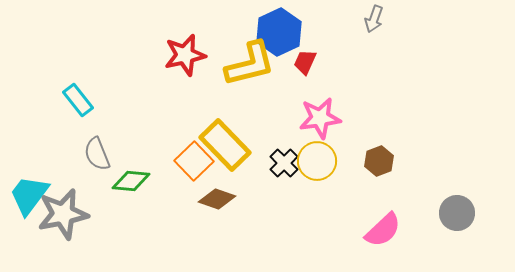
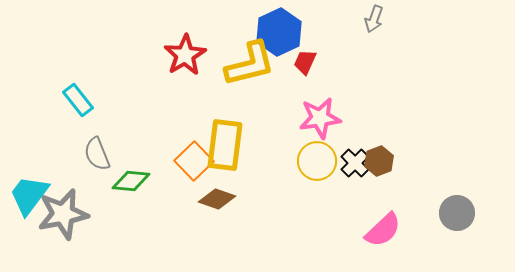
red star: rotated 18 degrees counterclockwise
yellow rectangle: rotated 51 degrees clockwise
black cross: moved 71 px right
